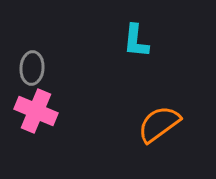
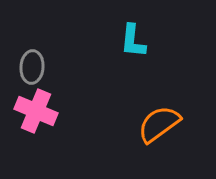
cyan L-shape: moved 3 px left
gray ellipse: moved 1 px up
